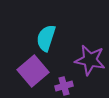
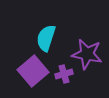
purple star: moved 3 px left, 6 px up
purple cross: moved 12 px up
